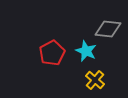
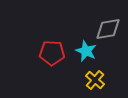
gray diamond: rotated 16 degrees counterclockwise
red pentagon: rotated 30 degrees clockwise
